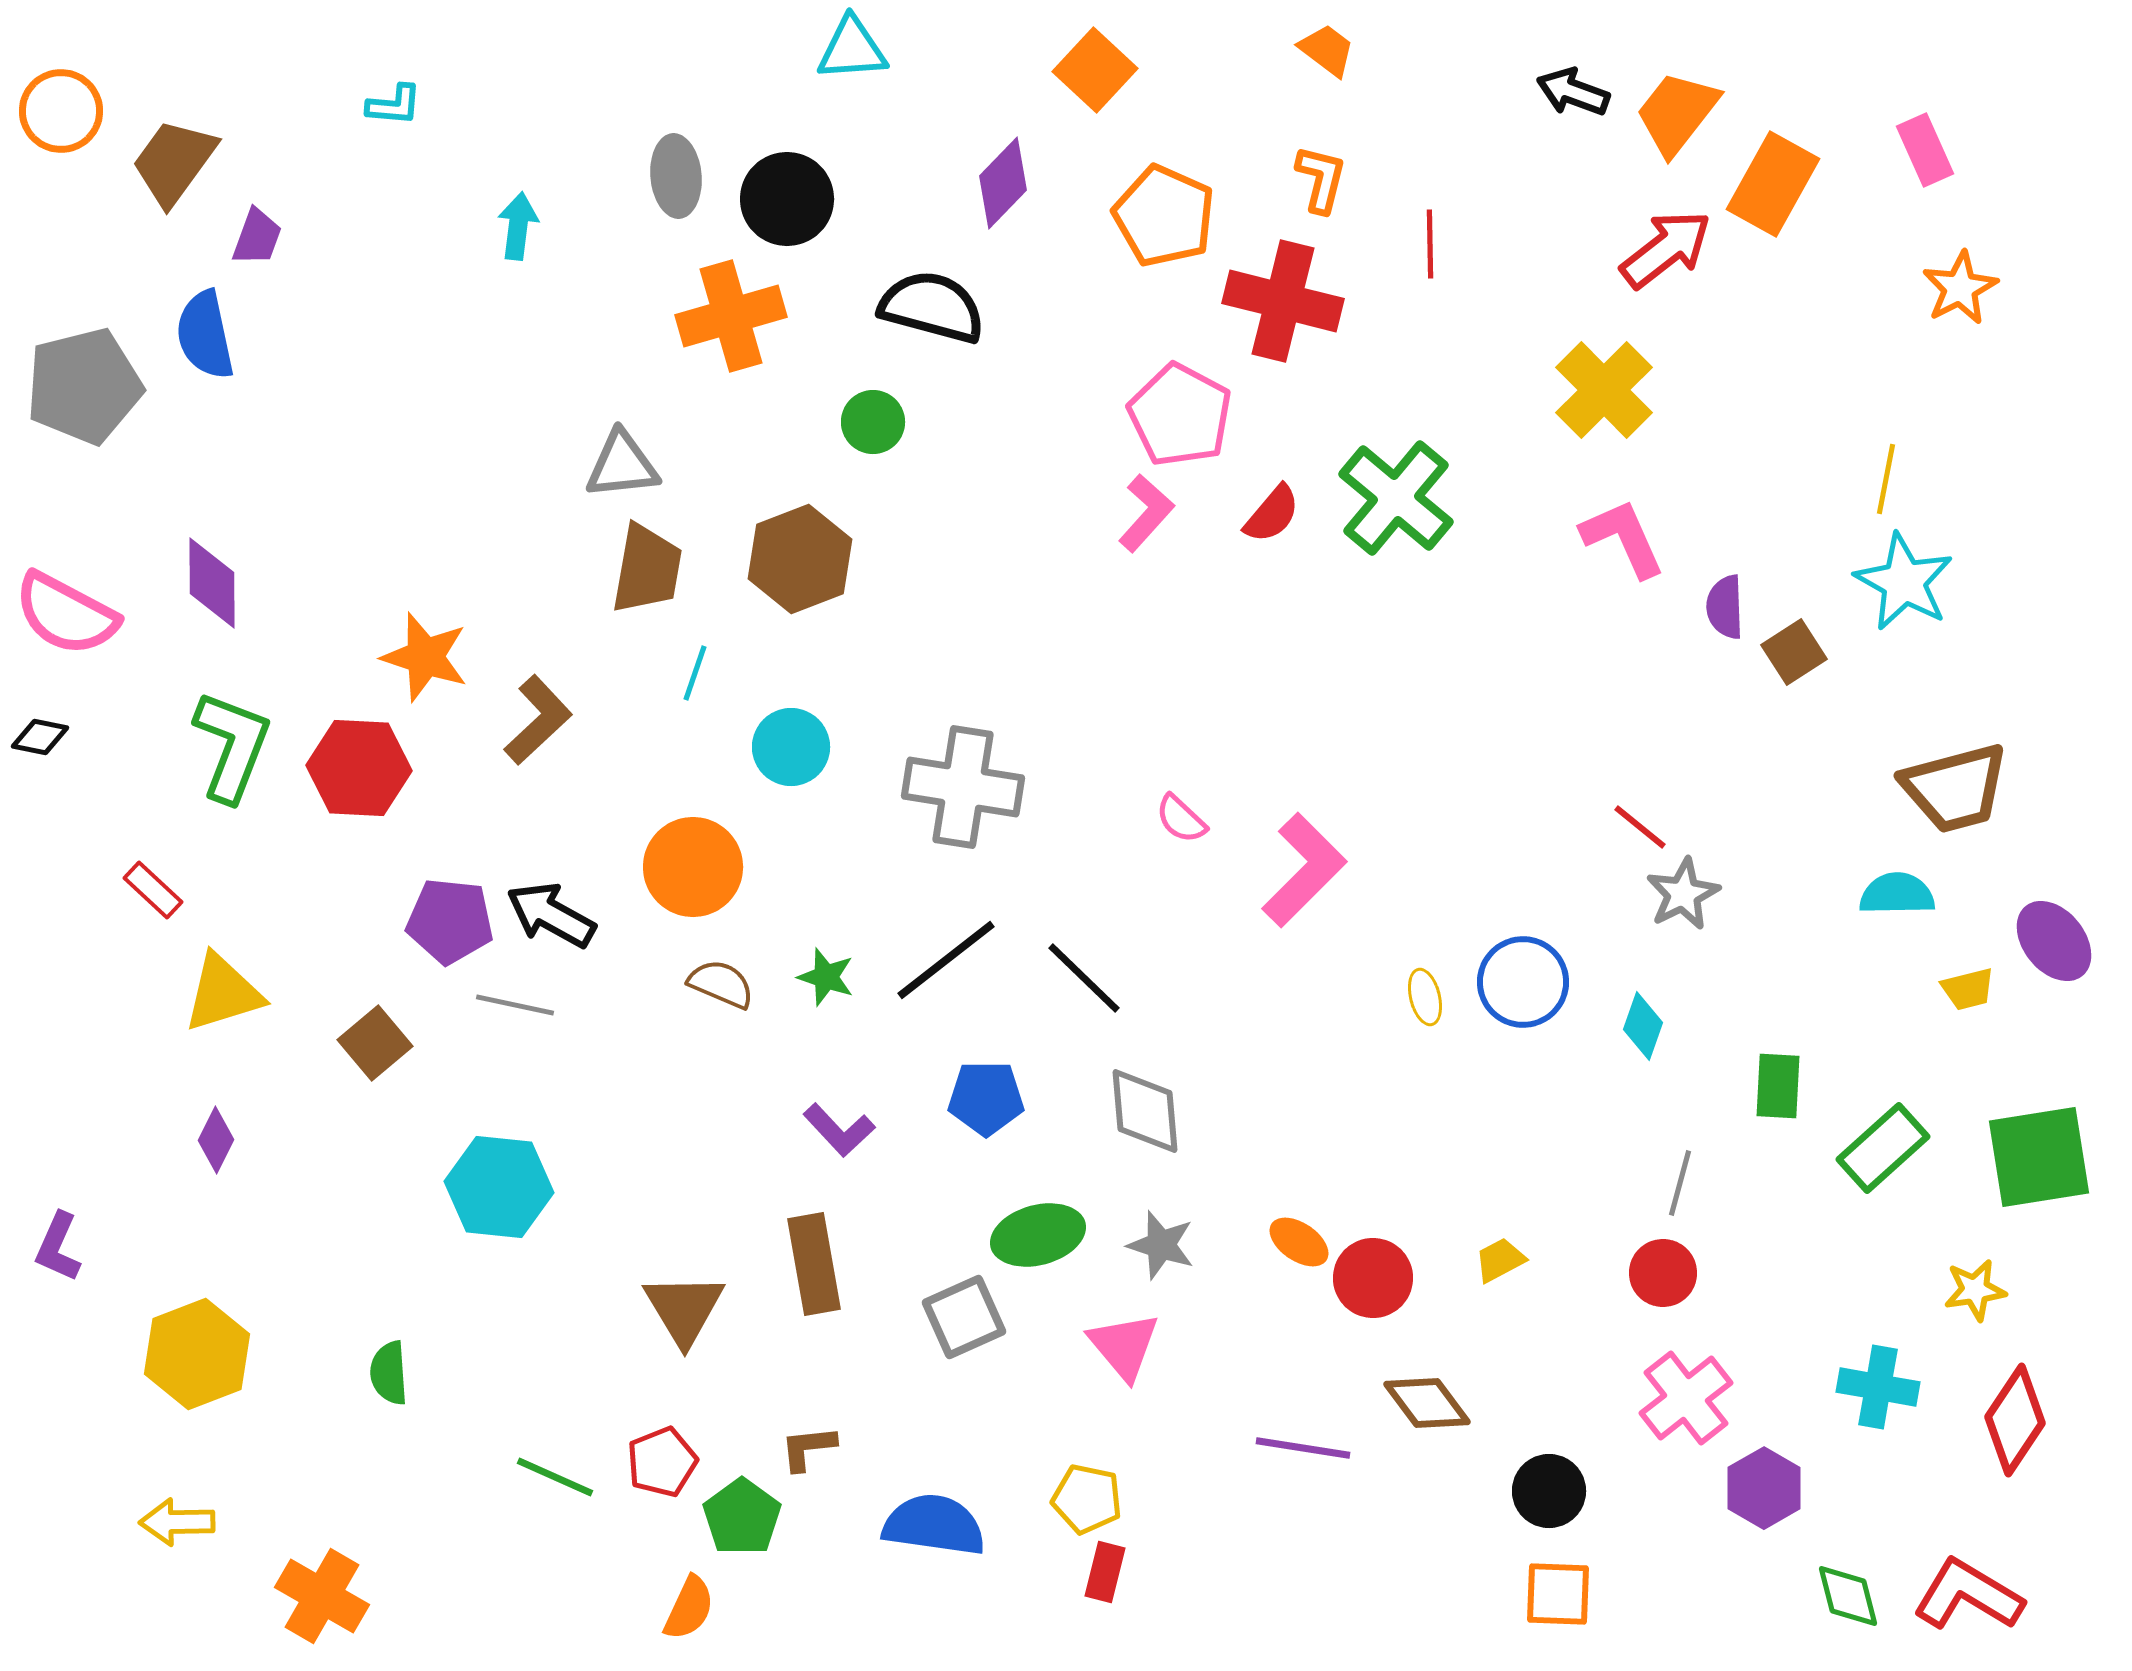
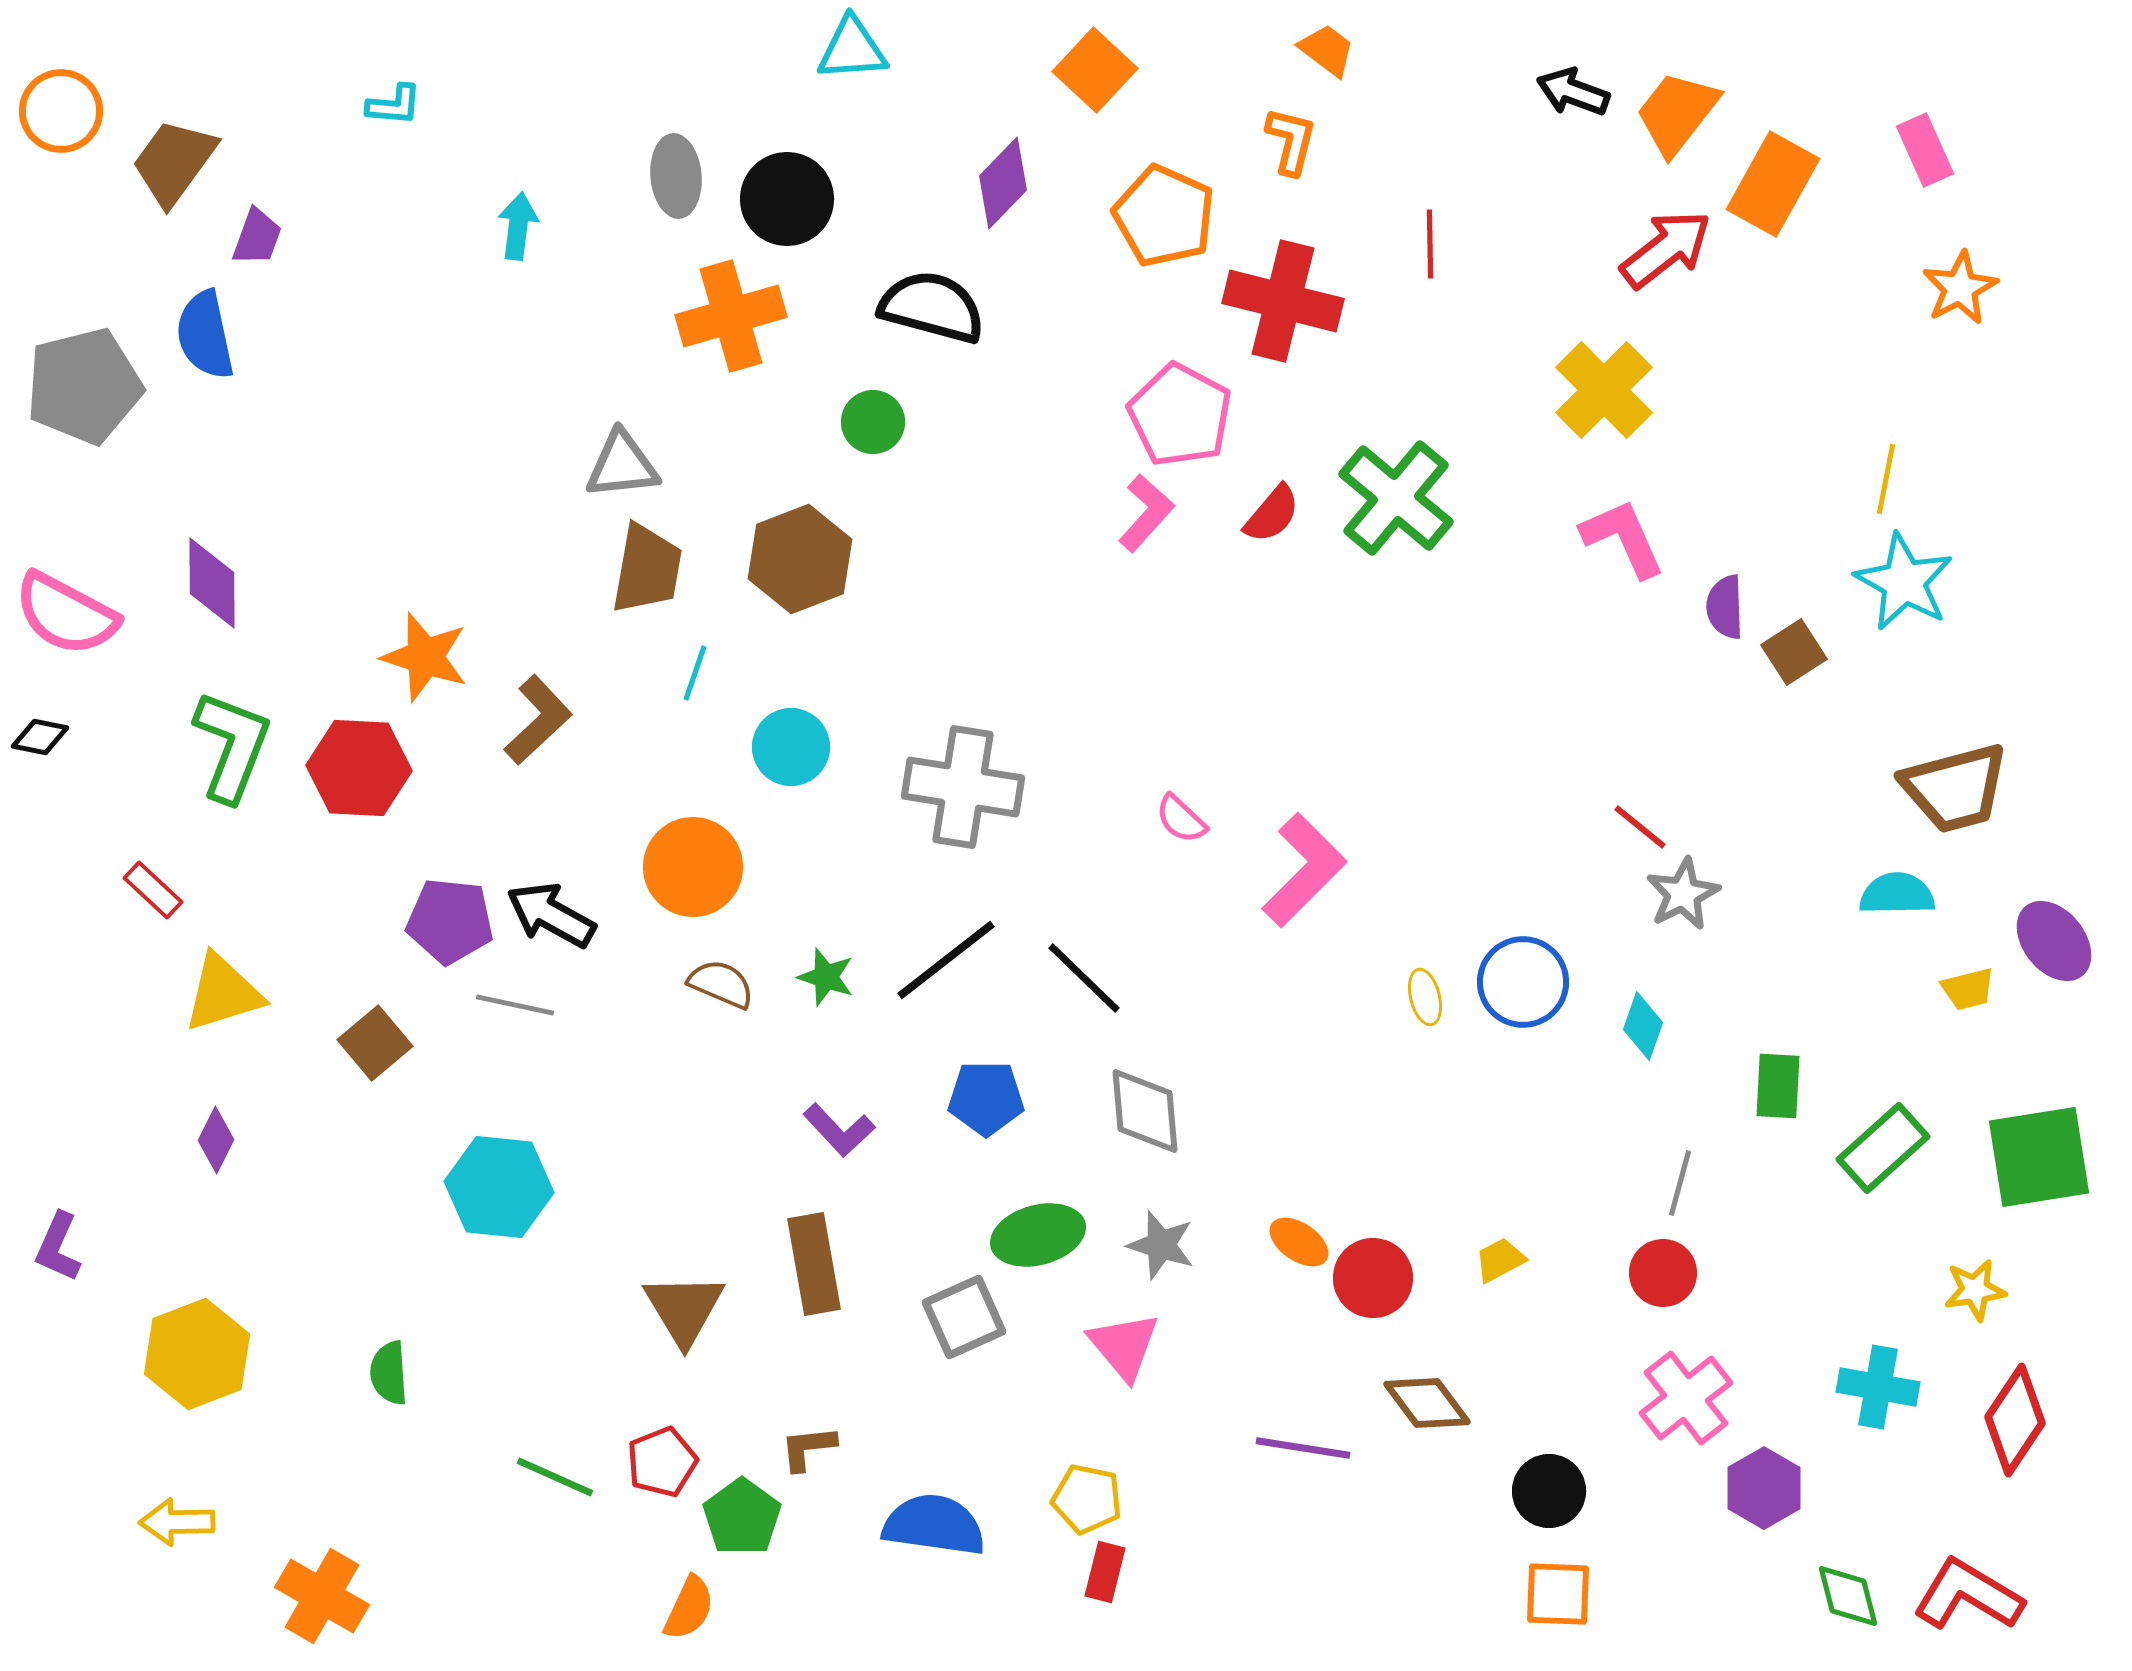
orange L-shape at (1321, 179): moved 30 px left, 38 px up
